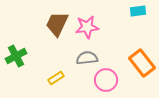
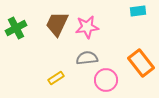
green cross: moved 28 px up
orange rectangle: moved 1 px left
